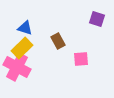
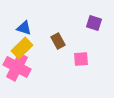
purple square: moved 3 px left, 4 px down
blue triangle: moved 1 px left
